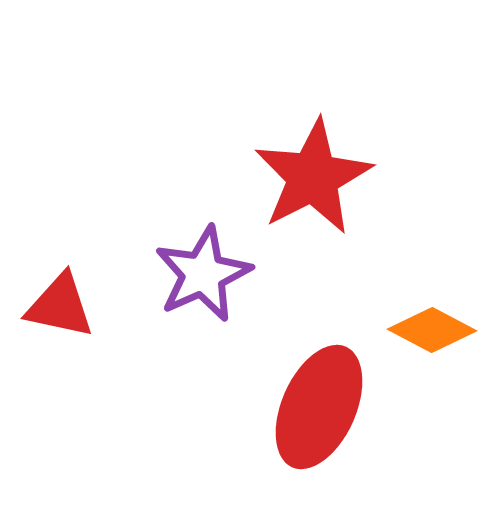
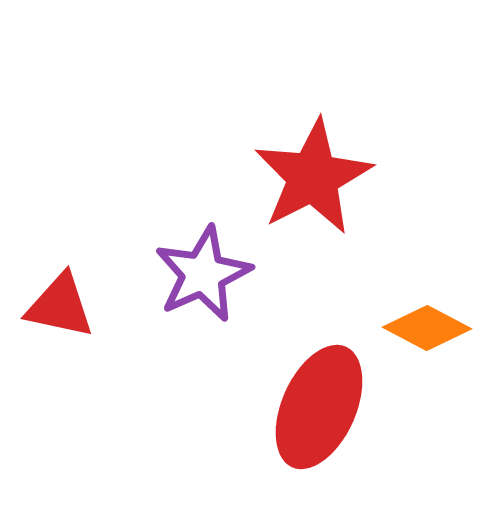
orange diamond: moved 5 px left, 2 px up
